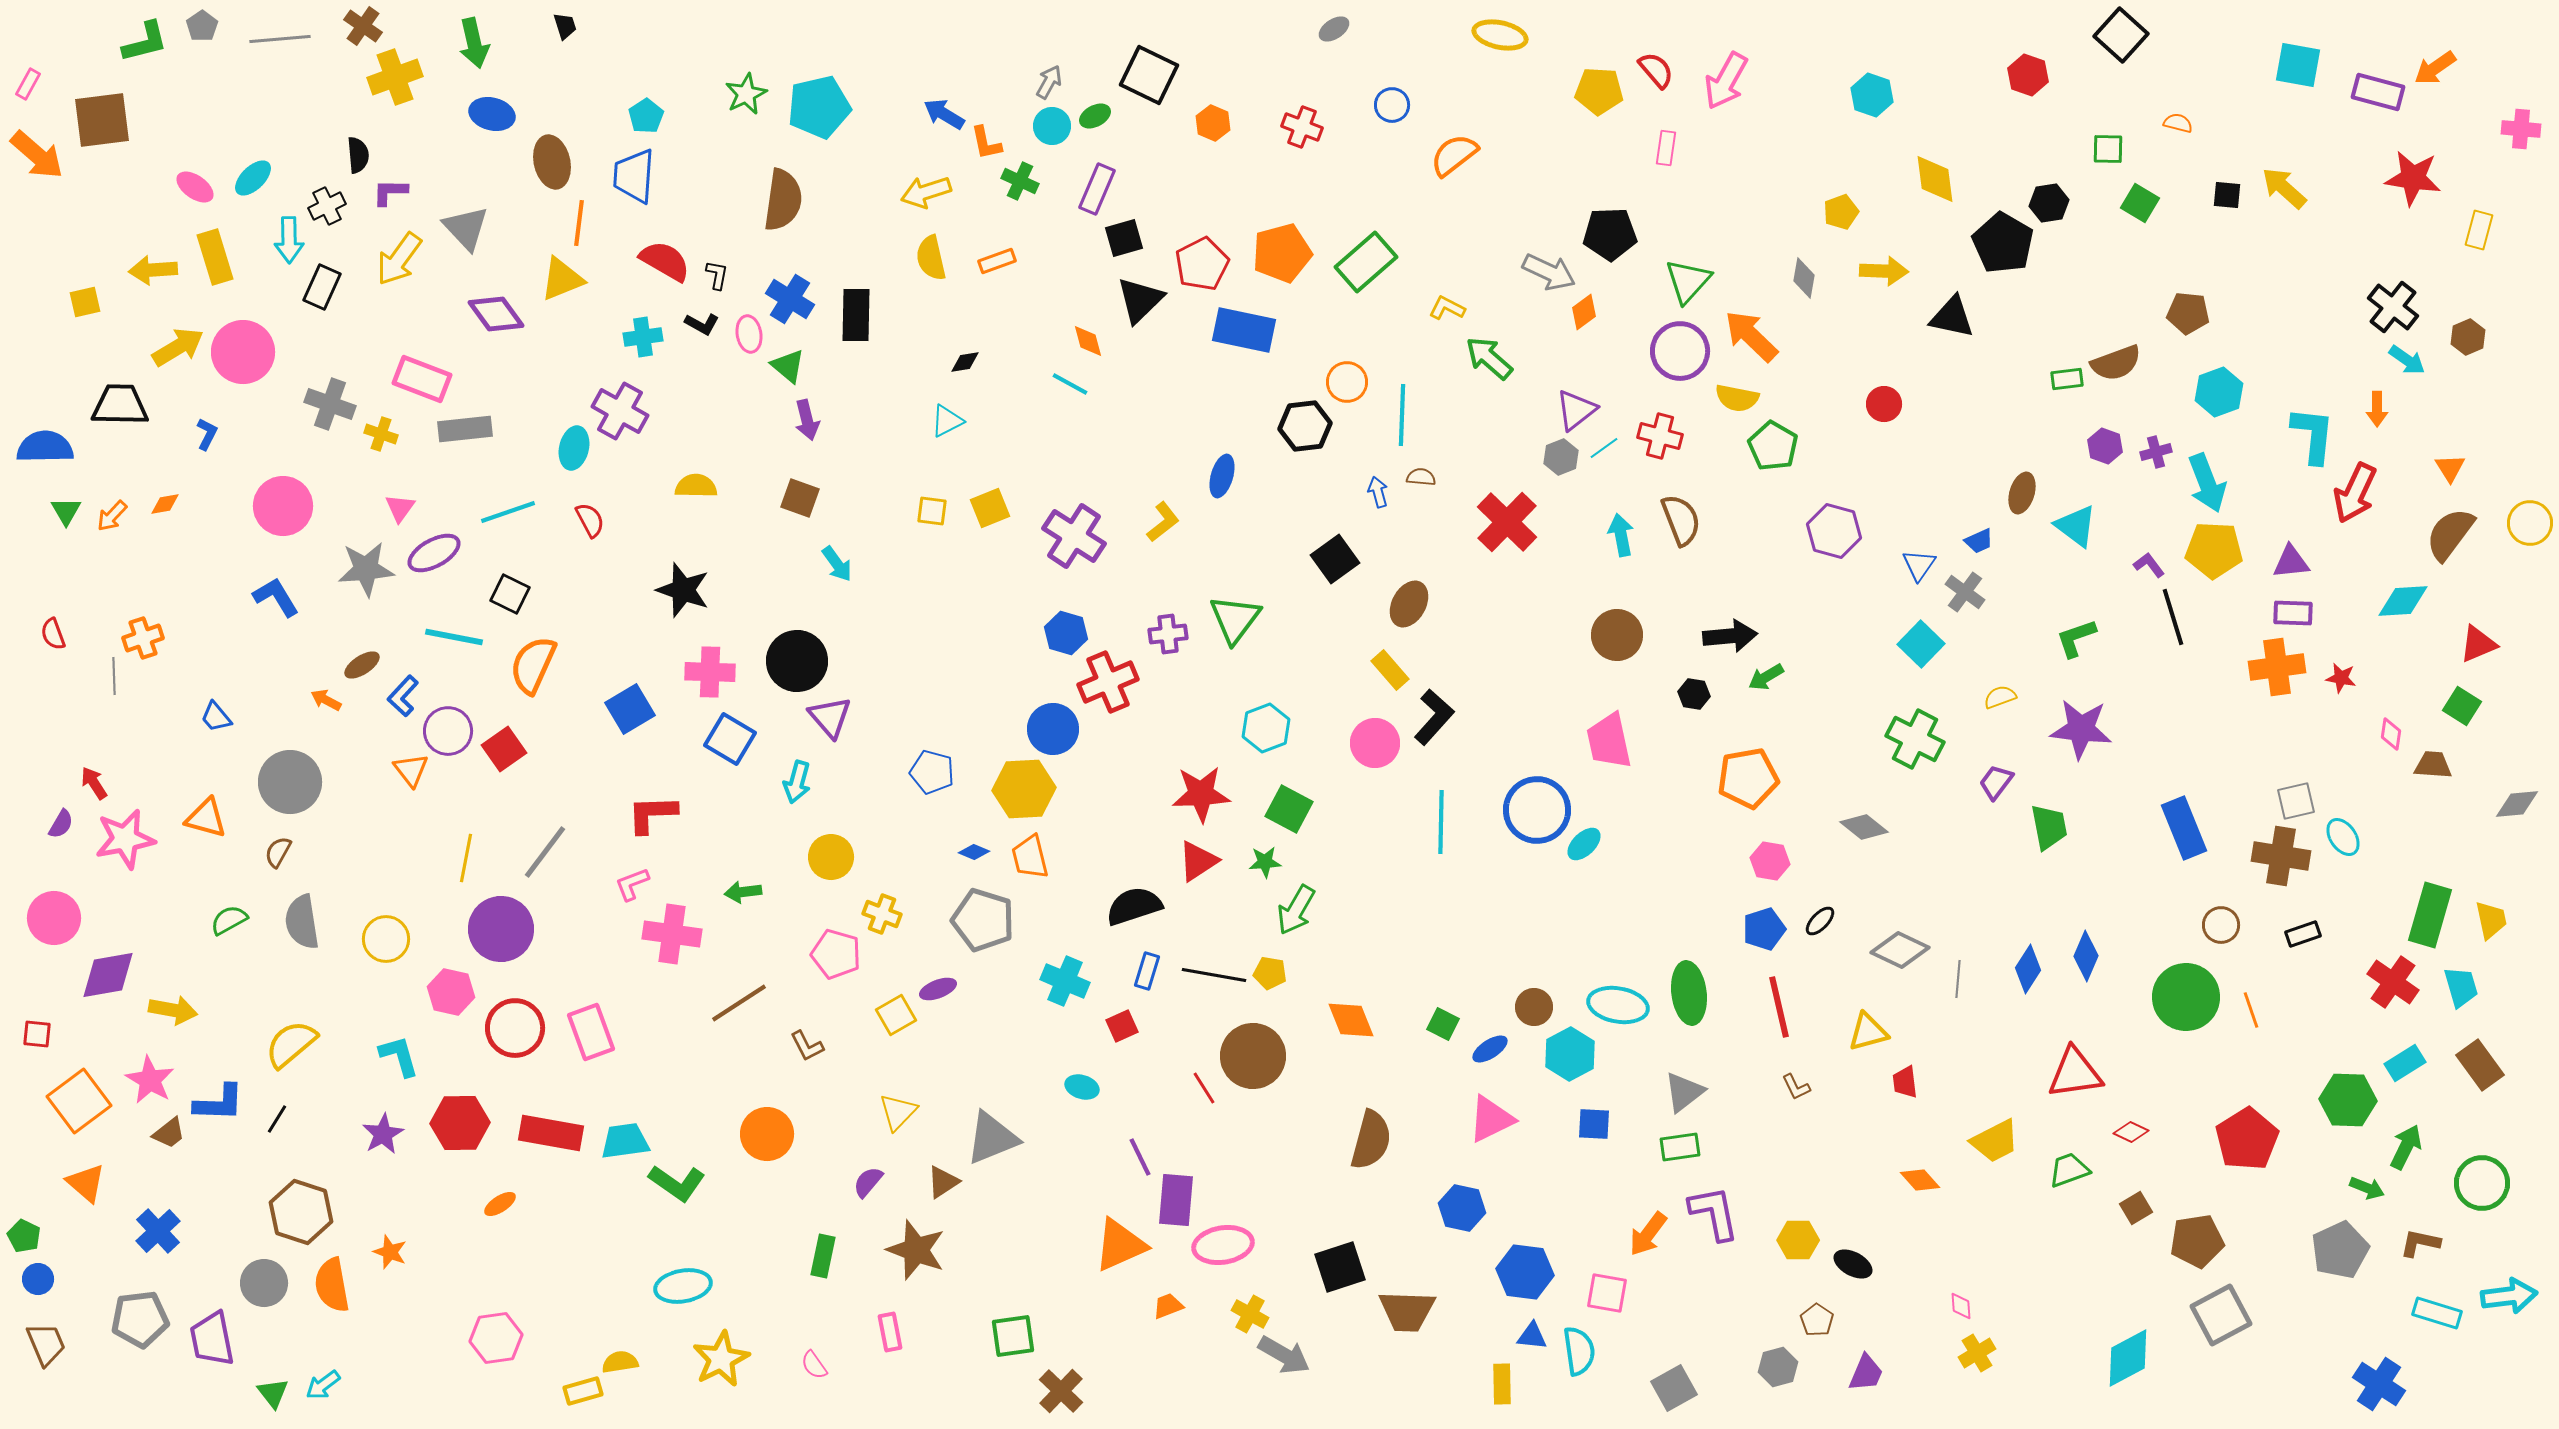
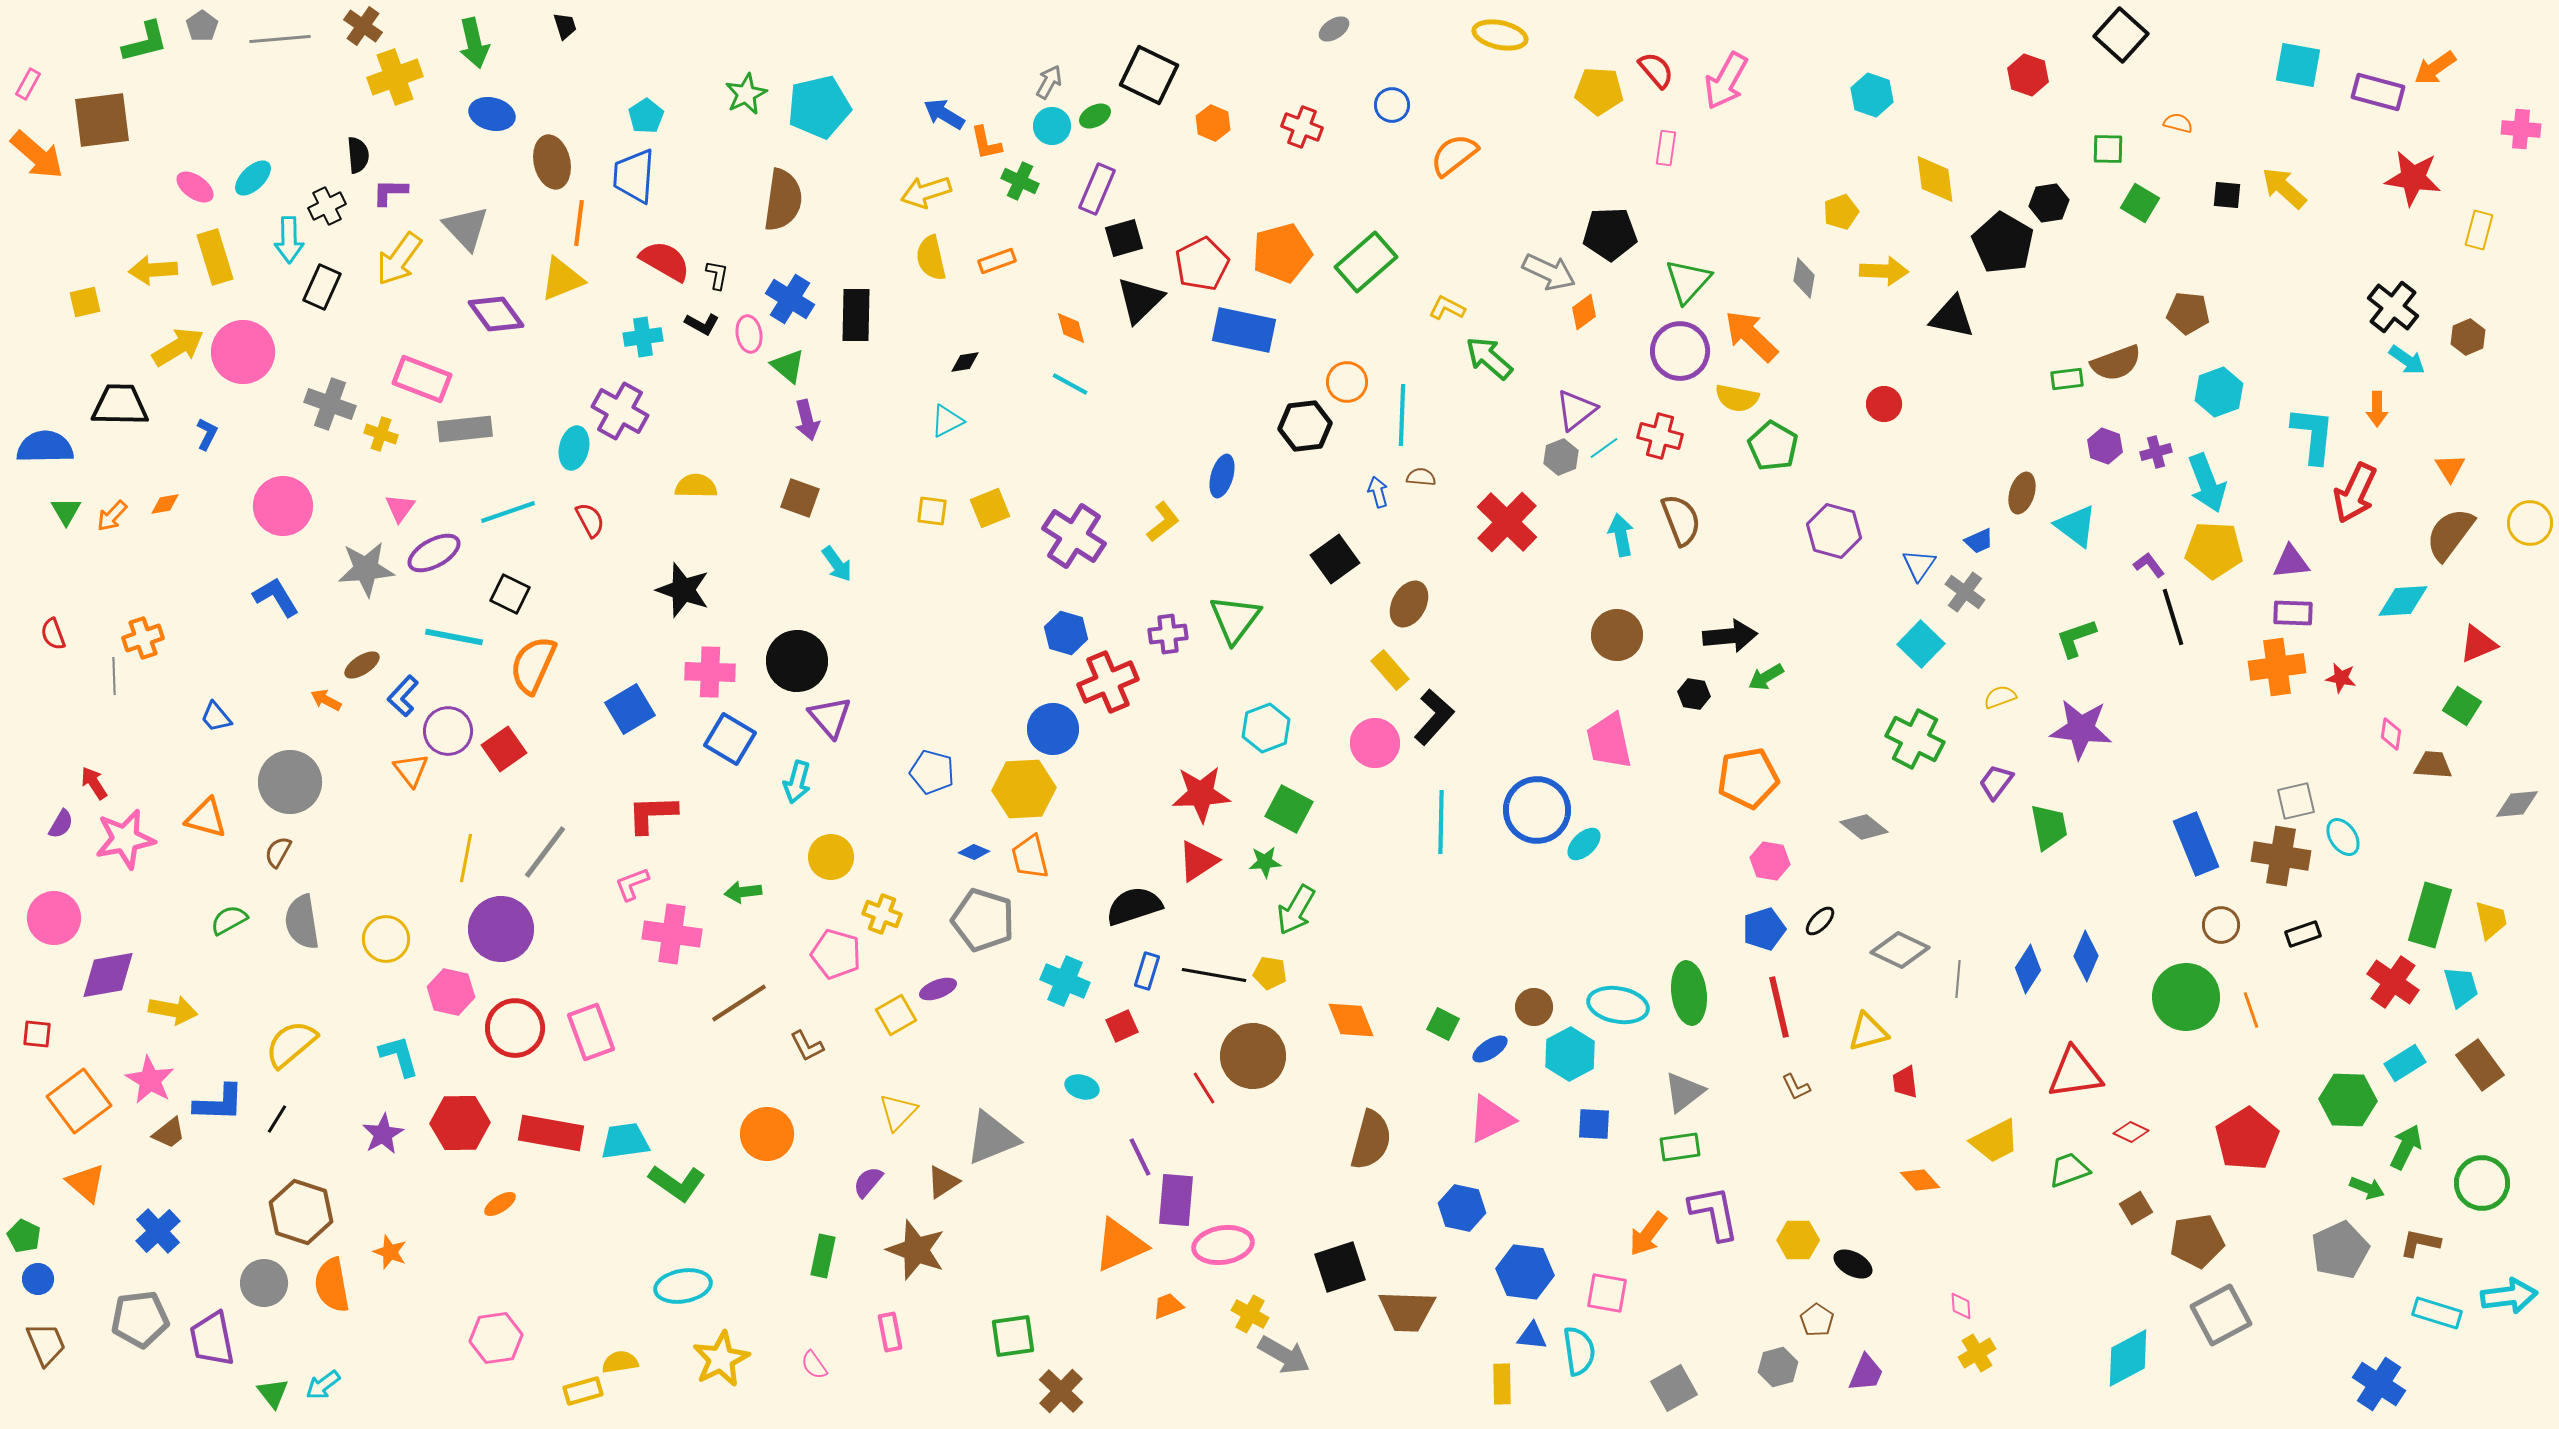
orange diamond at (1088, 341): moved 17 px left, 13 px up
blue rectangle at (2184, 828): moved 12 px right, 16 px down
